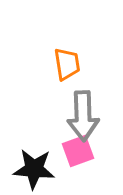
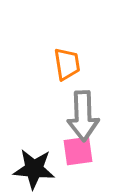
pink square: rotated 12 degrees clockwise
